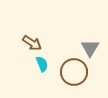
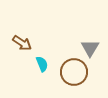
brown arrow: moved 10 px left
